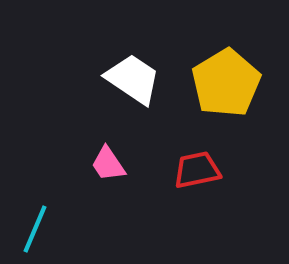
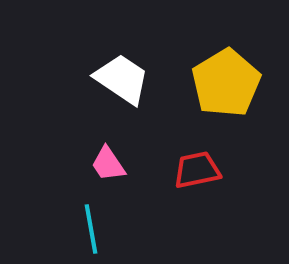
white trapezoid: moved 11 px left
cyan line: moved 56 px right; rotated 33 degrees counterclockwise
